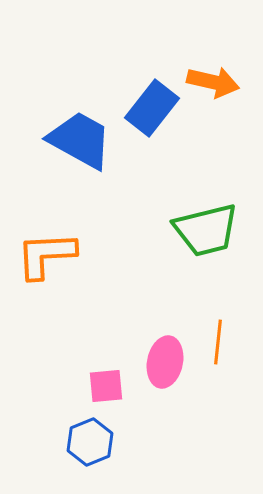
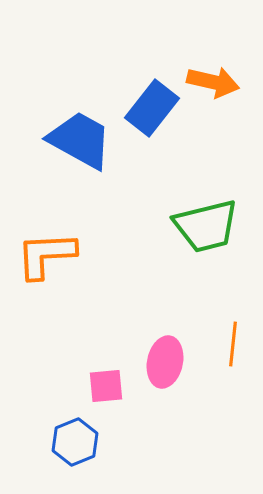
green trapezoid: moved 4 px up
orange line: moved 15 px right, 2 px down
blue hexagon: moved 15 px left
